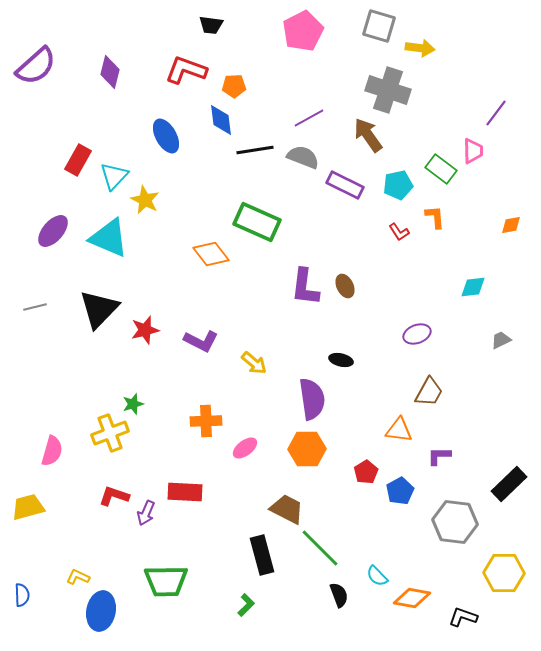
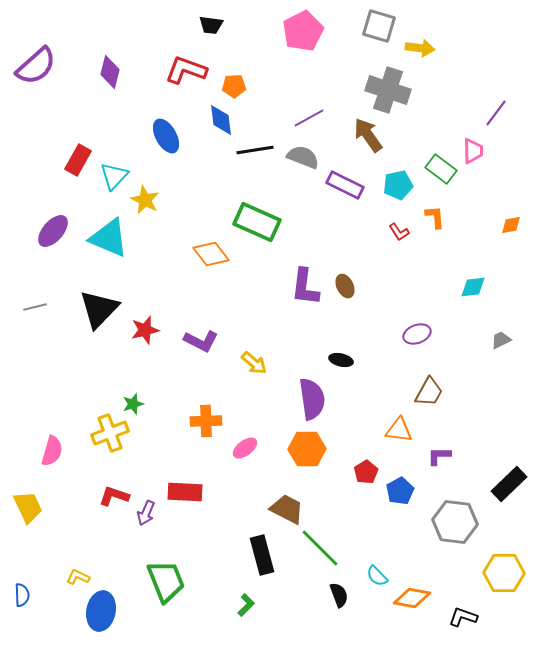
yellow trapezoid at (28, 507): rotated 80 degrees clockwise
green trapezoid at (166, 581): rotated 111 degrees counterclockwise
